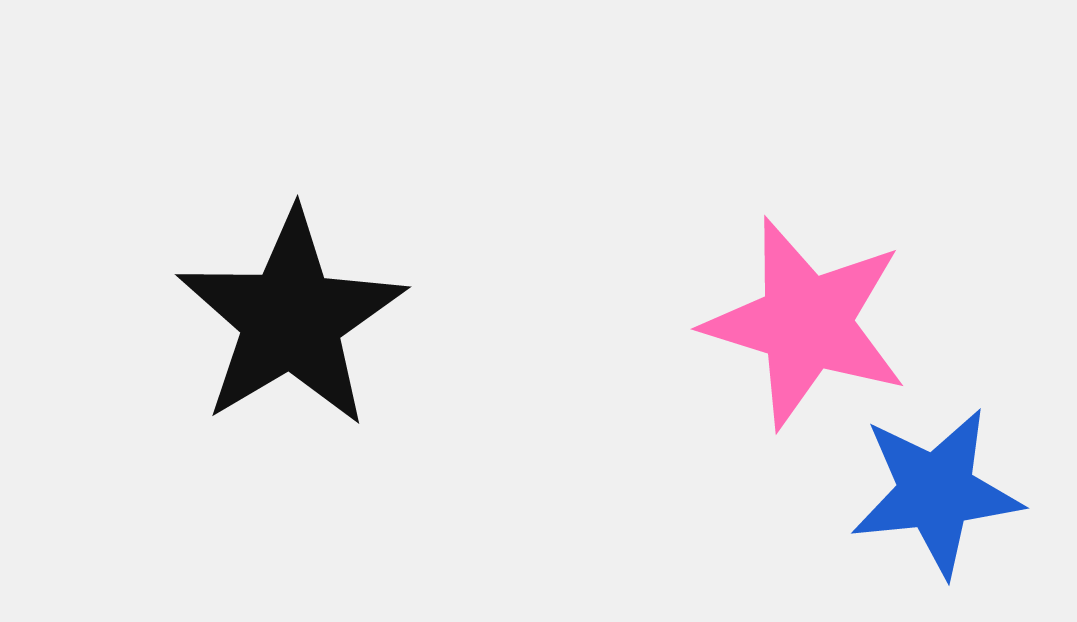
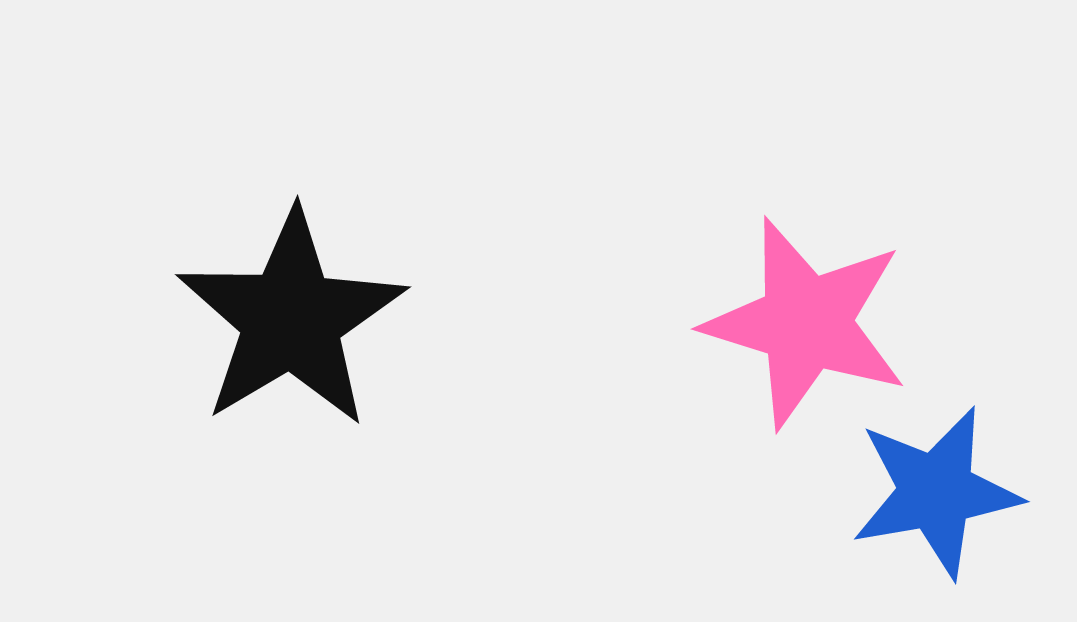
blue star: rotated 4 degrees counterclockwise
